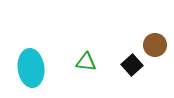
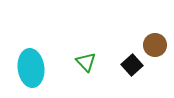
green triangle: rotated 40 degrees clockwise
